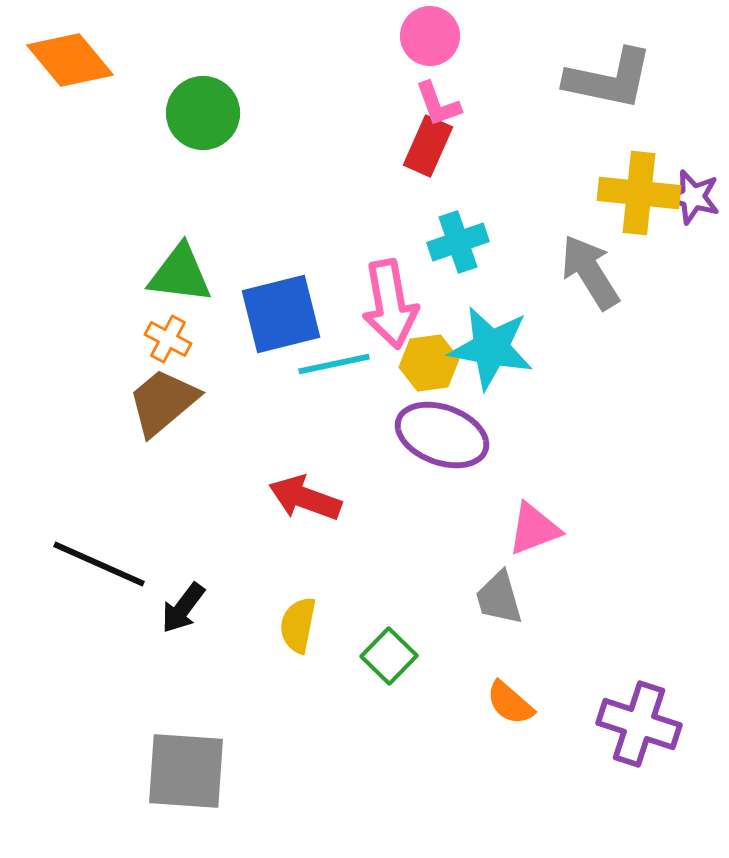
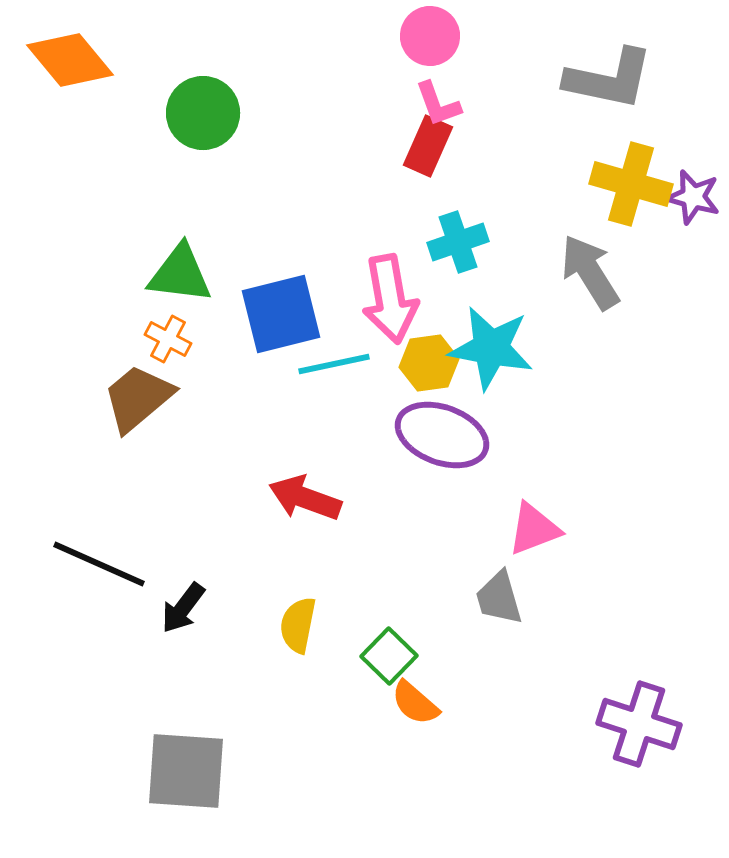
yellow cross: moved 8 px left, 9 px up; rotated 10 degrees clockwise
pink arrow: moved 5 px up
brown trapezoid: moved 25 px left, 4 px up
orange semicircle: moved 95 px left
